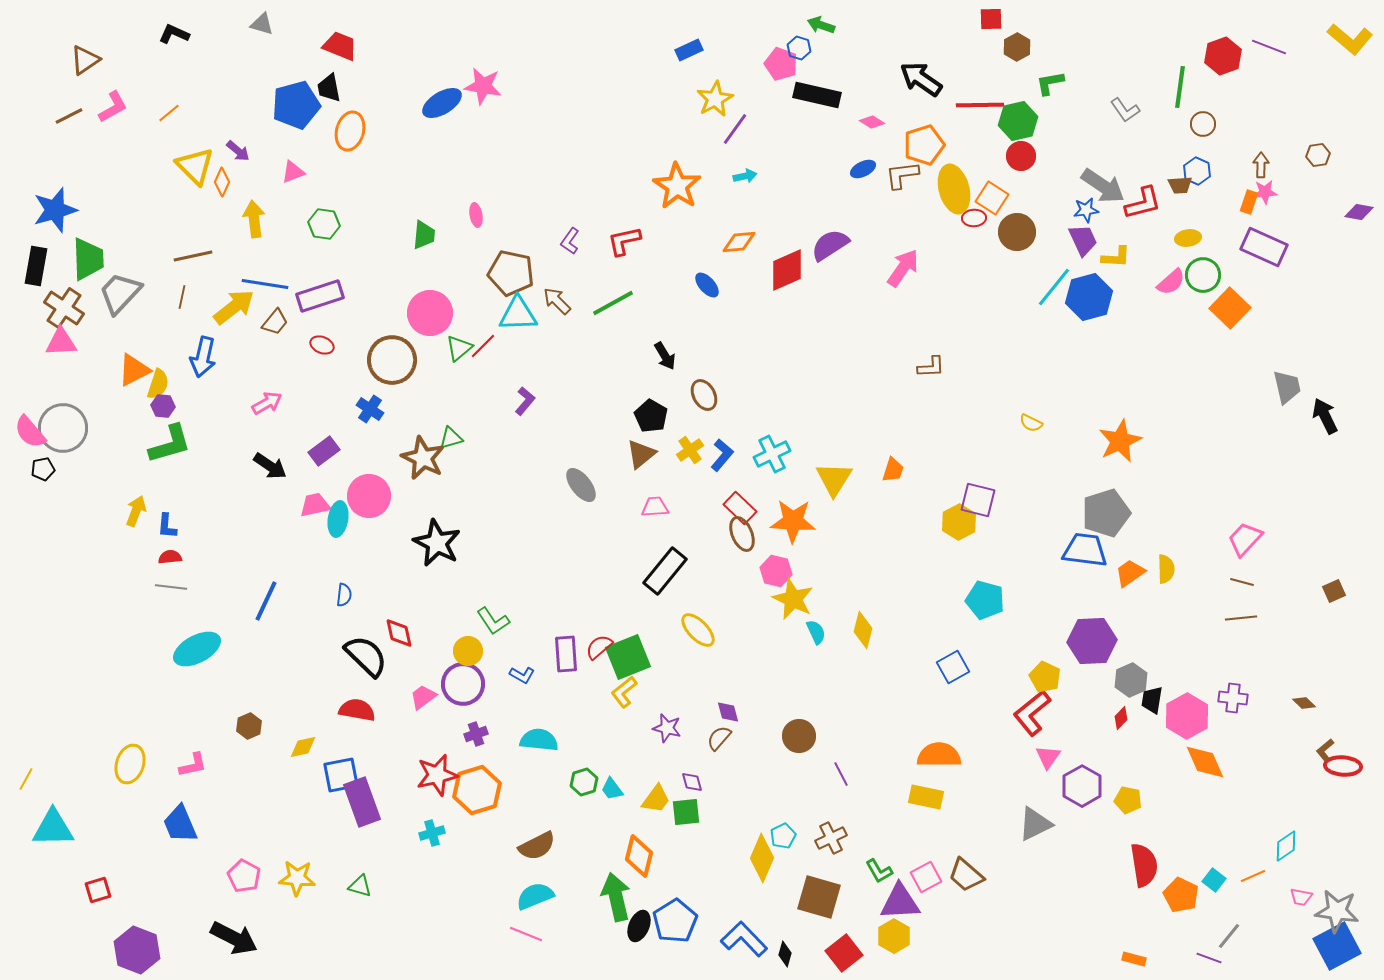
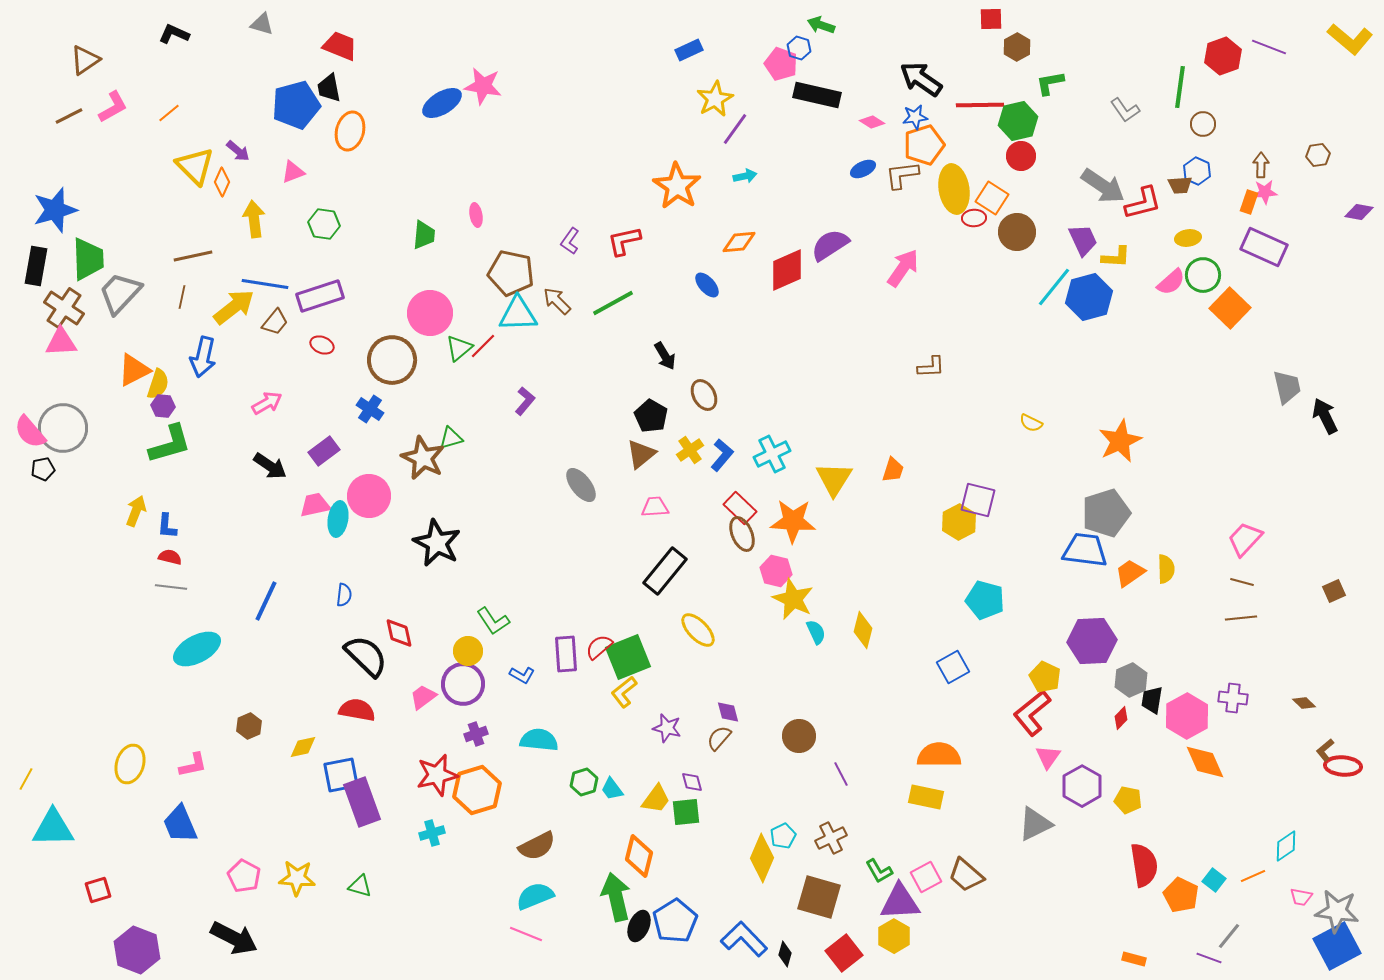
yellow ellipse at (954, 189): rotated 6 degrees clockwise
blue star at (1086, 210): moved 171 px left, 93 px up
red semicircle at (170, 557): rotated 20 degrees clockwise
